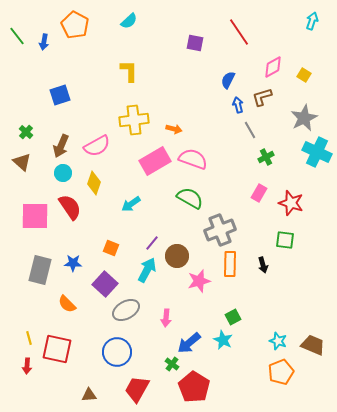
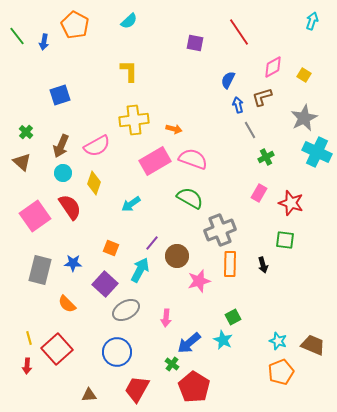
pink square at (35, 216): rotated 36 degrees counterclockwise
cyan arrow at (147, 270): moved 7 px left
red square at (57, 349): rotated 36 degrees clockwise
